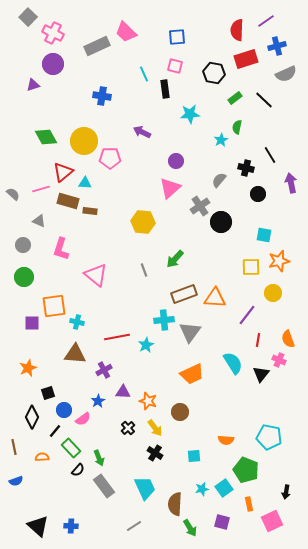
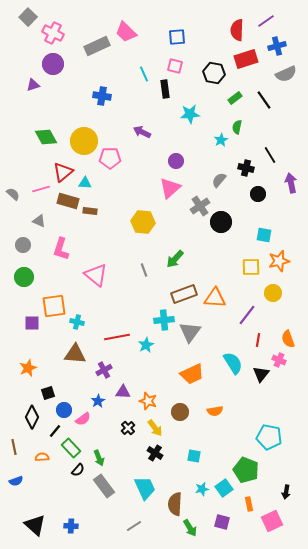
black line at (264, 100): rotated 12 degrees clockwise
orange semicircle at (226, 440): moved 11 px left, 29 px up; rotated 14 degrees counterclockwise
cyan square at (194, 456): rotated 16 degrees clockwise
black triangle at (38, 526): moved 3 px left, 1 px up
